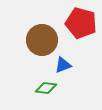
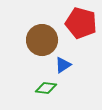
blue triangle: rotated 12 degrees counterclockwise
